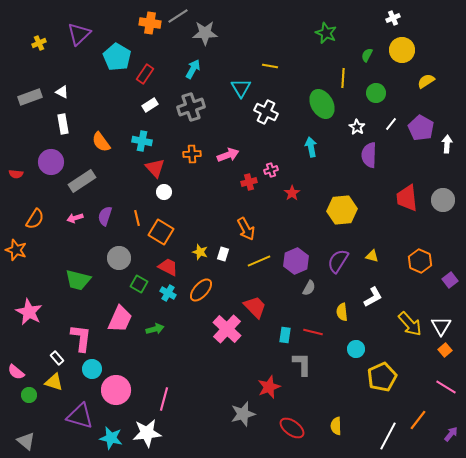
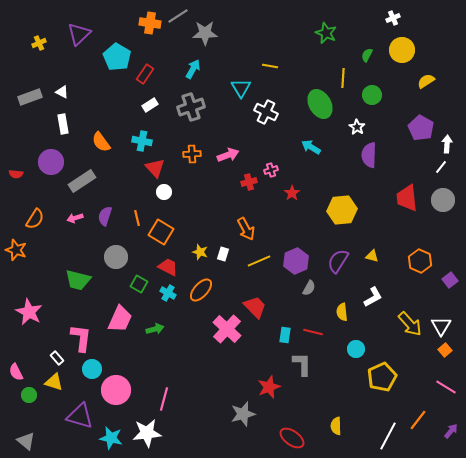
green circle at (376, 93): moved 4 px left, 2 px down
green ellipse at (322, 104): moved 2 px left
white line at (391, 124): moved 50 px right, 43 px down
cyan arrow at (311, 147): rotated 48 degrees counterclockwise
gray circle at (119, 258): moved 3 px left, 1 px up
pink semicircle at (16, 372): rotated 24 degrees clockwise
red ellipse at (292, 428): moved 10 px down
purple arrow at (451, 434): moved 3 px up
